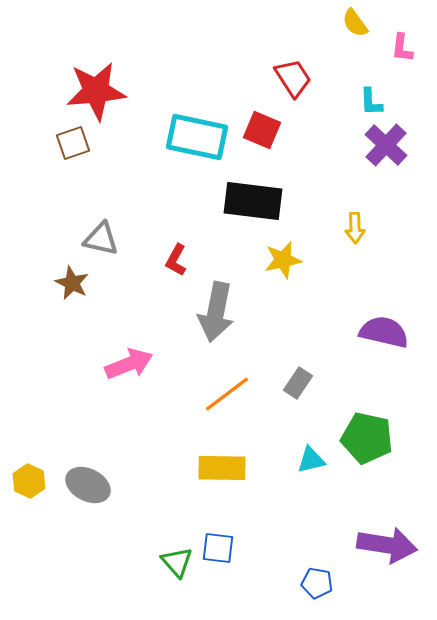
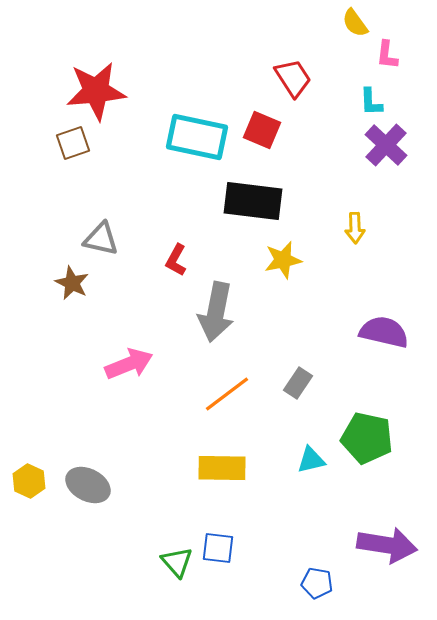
pink L-shape: moved 15 px left, 7 px down
